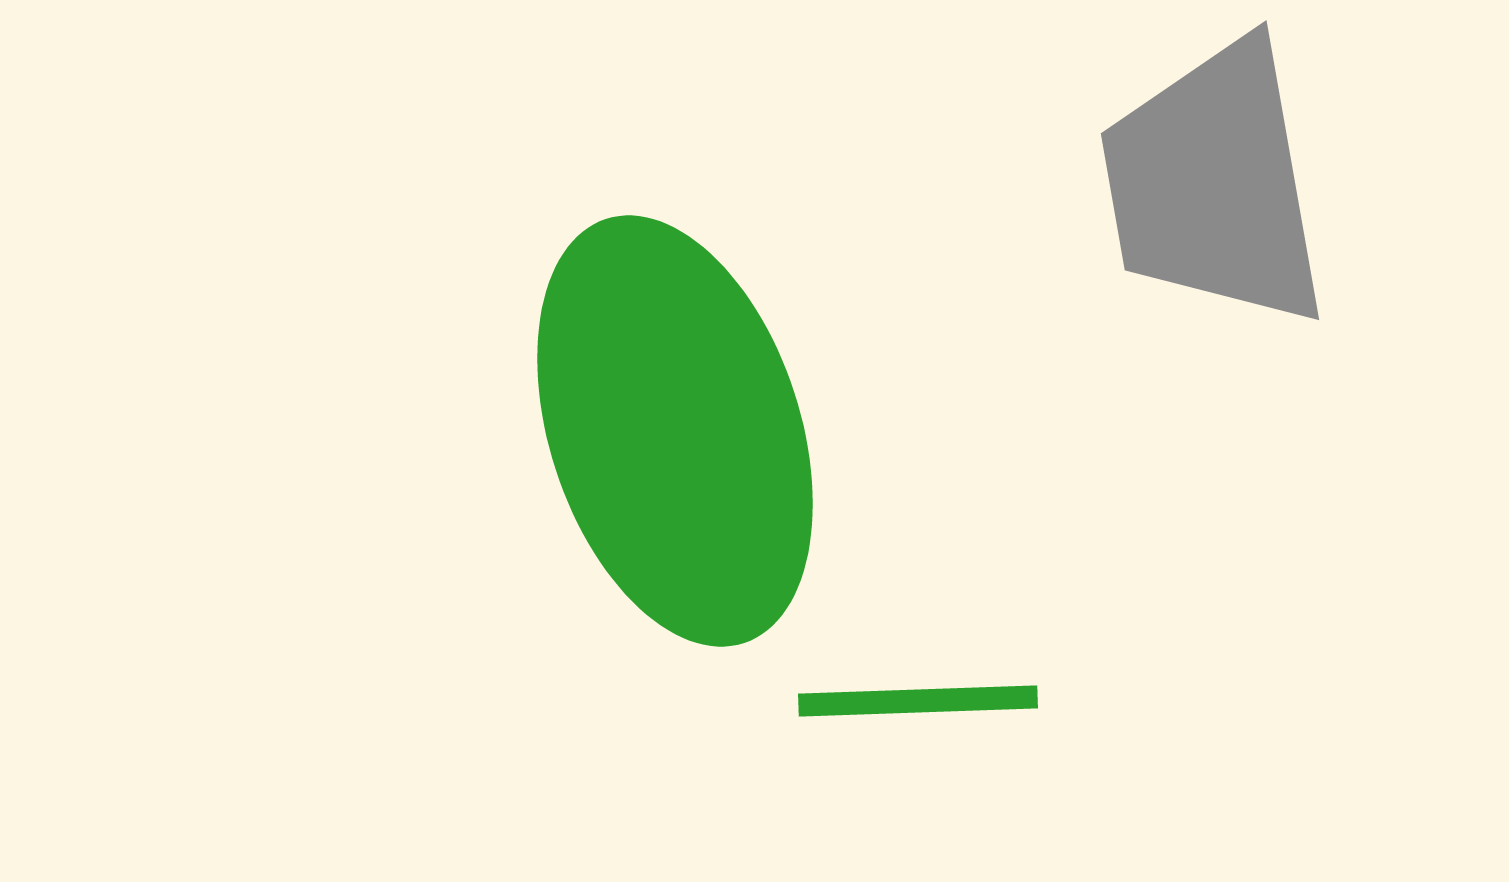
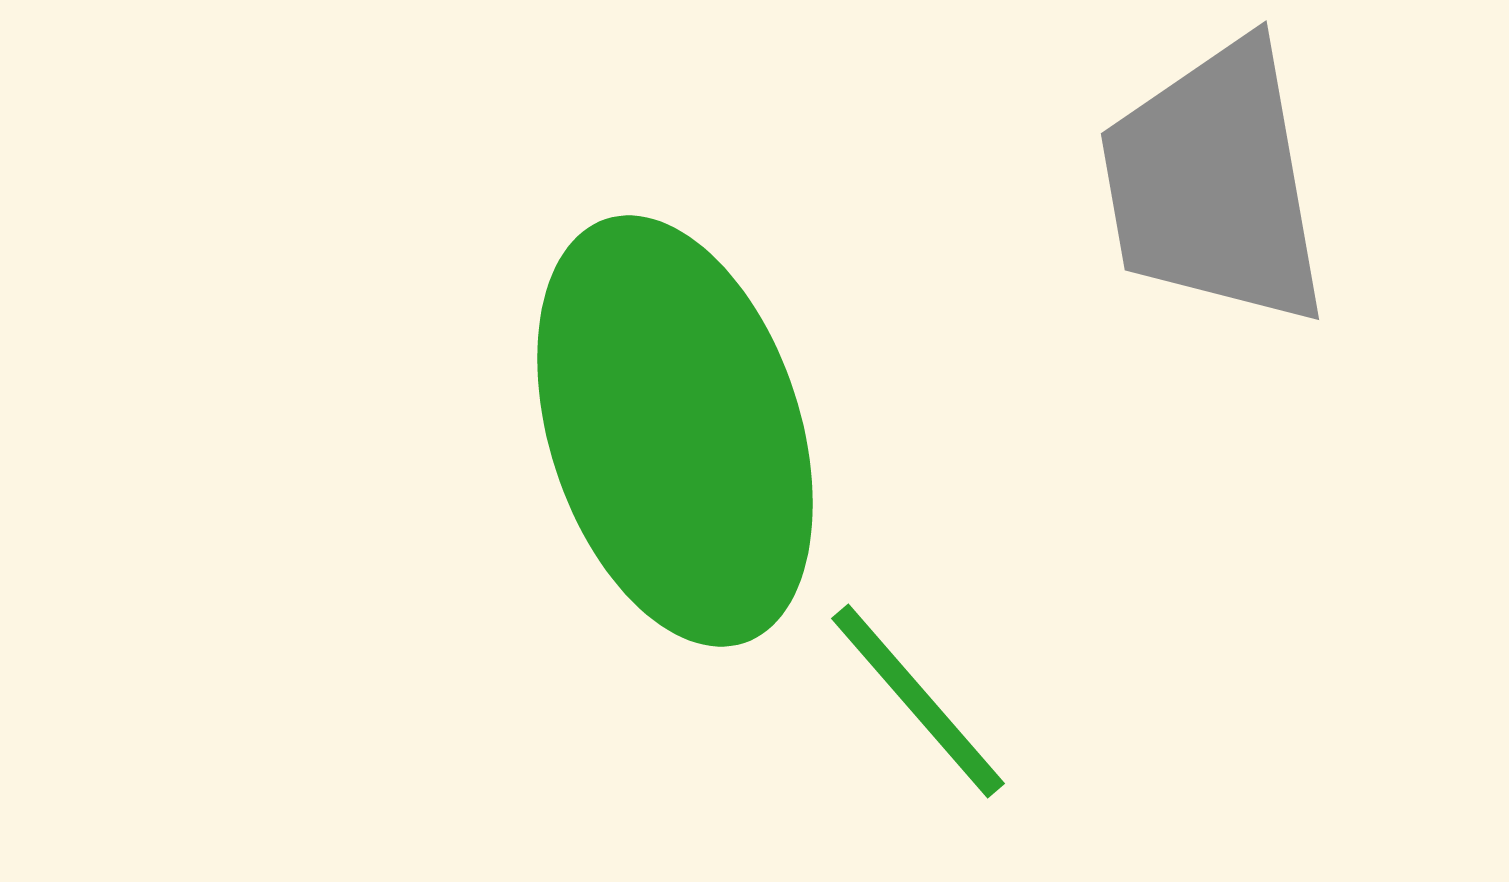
green line: rotated 51 degrees clockwise
